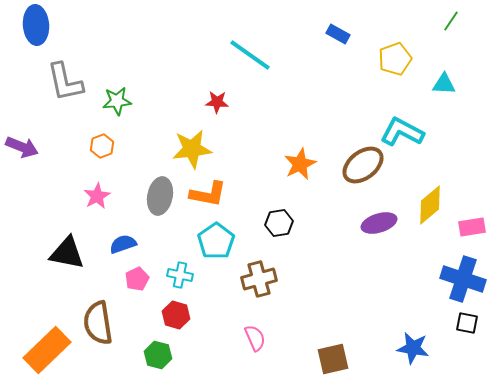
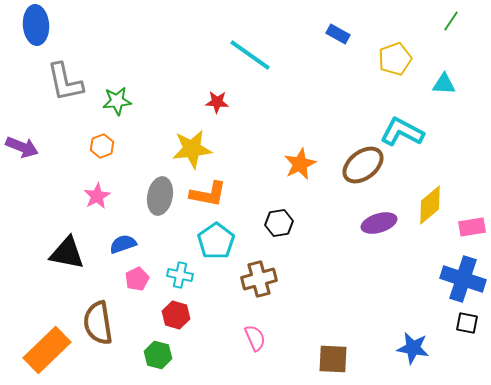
brown square: rotated 16 degrees clockwise
